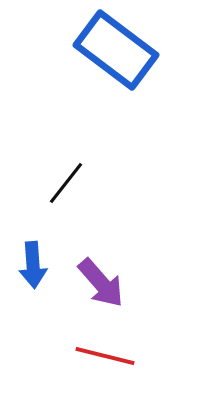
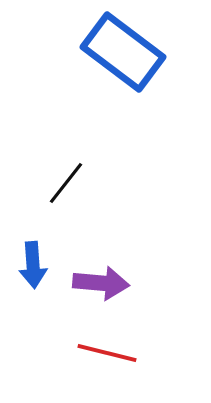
blue rectangle: moved 7 px right, 2 px down
purple arrow: rotated 44 degrees counterclockwise
red line: moved 2 px right, 3 px up
